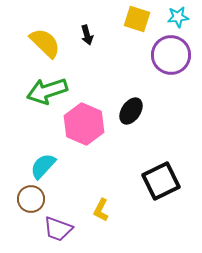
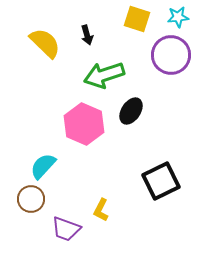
green arrow: moved 57 px right, 16 px up
purple trapezoid: moved 8 px right
